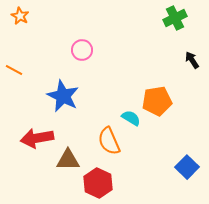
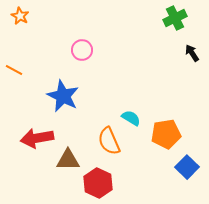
black arrow: moved 7 px up
orange pentagon: moved 9 px right, 33 px down
